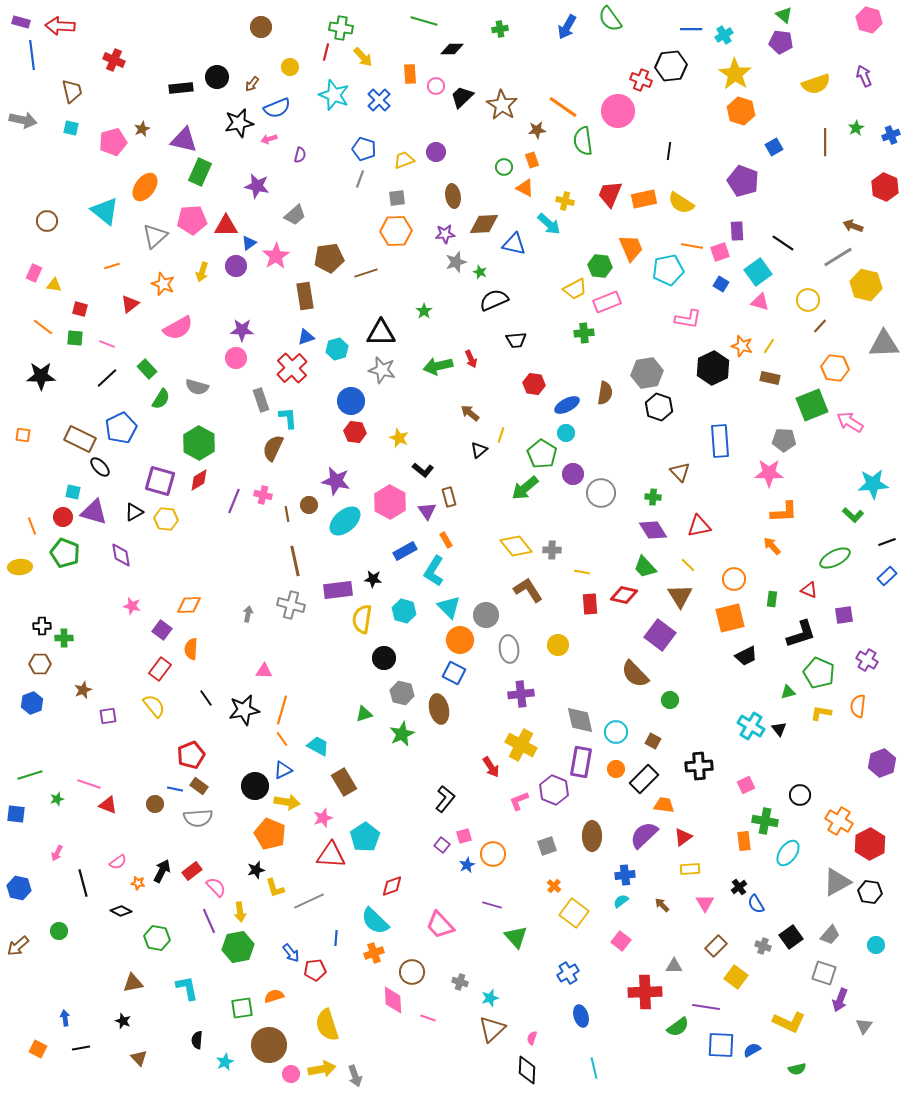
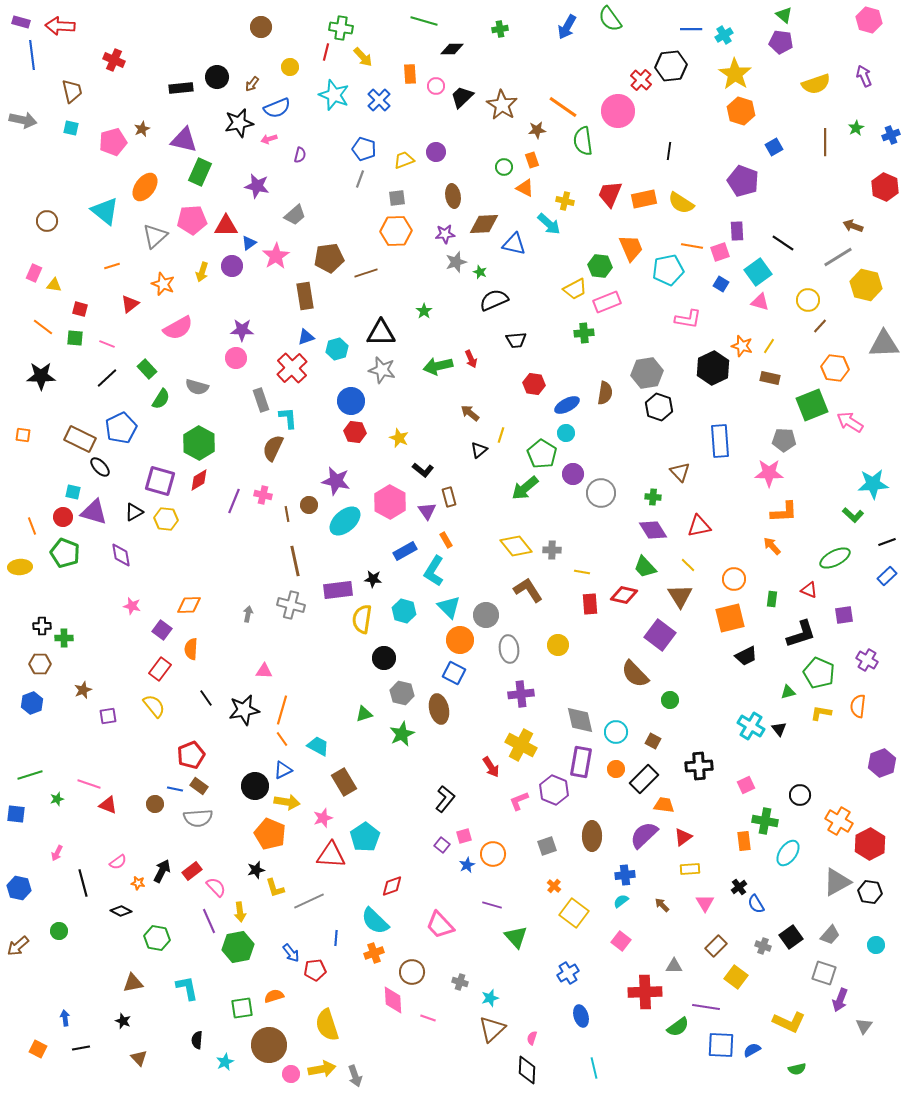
red cross at (641, 80): rotated 20 degrees clockwise
purple circle at (236, 266): moved 4 px left
